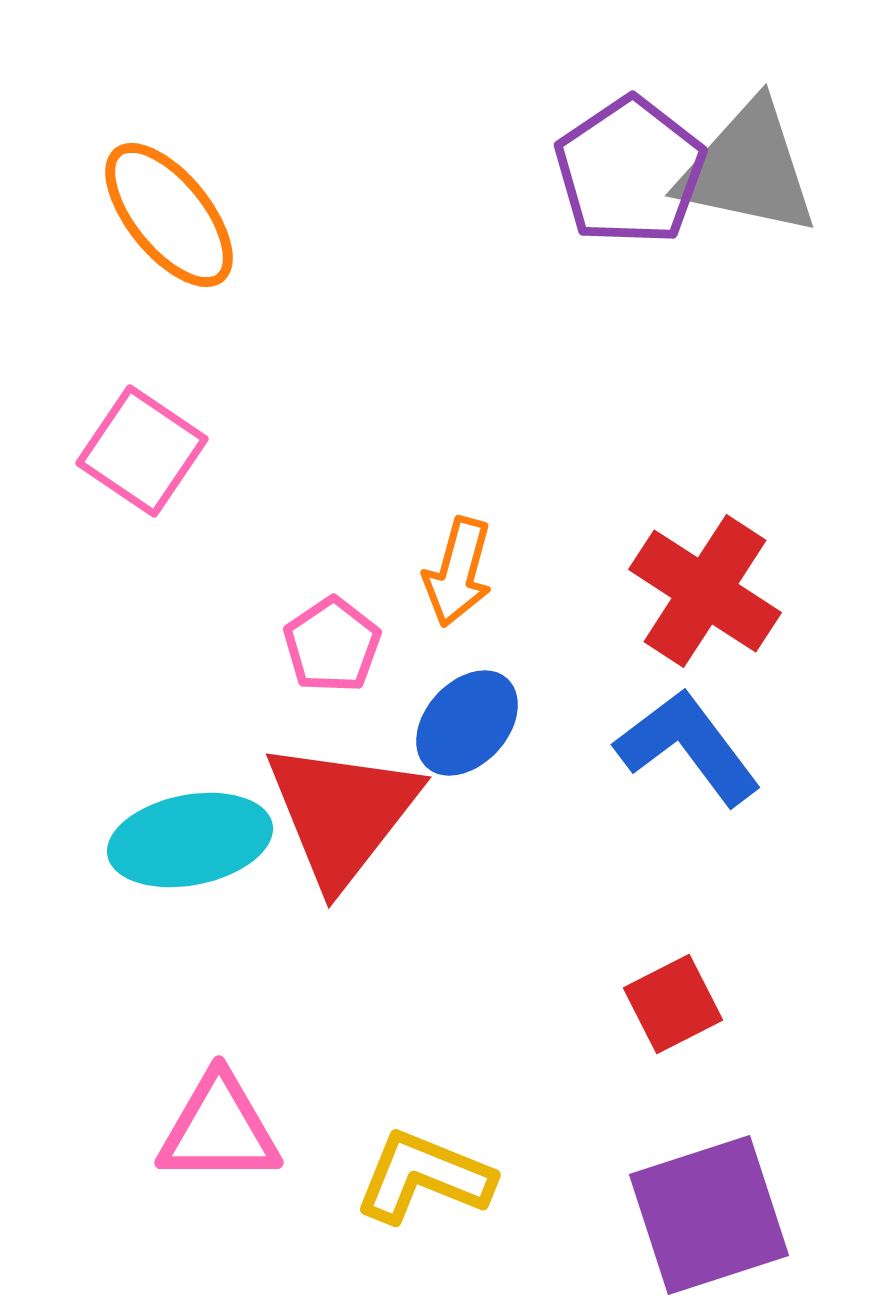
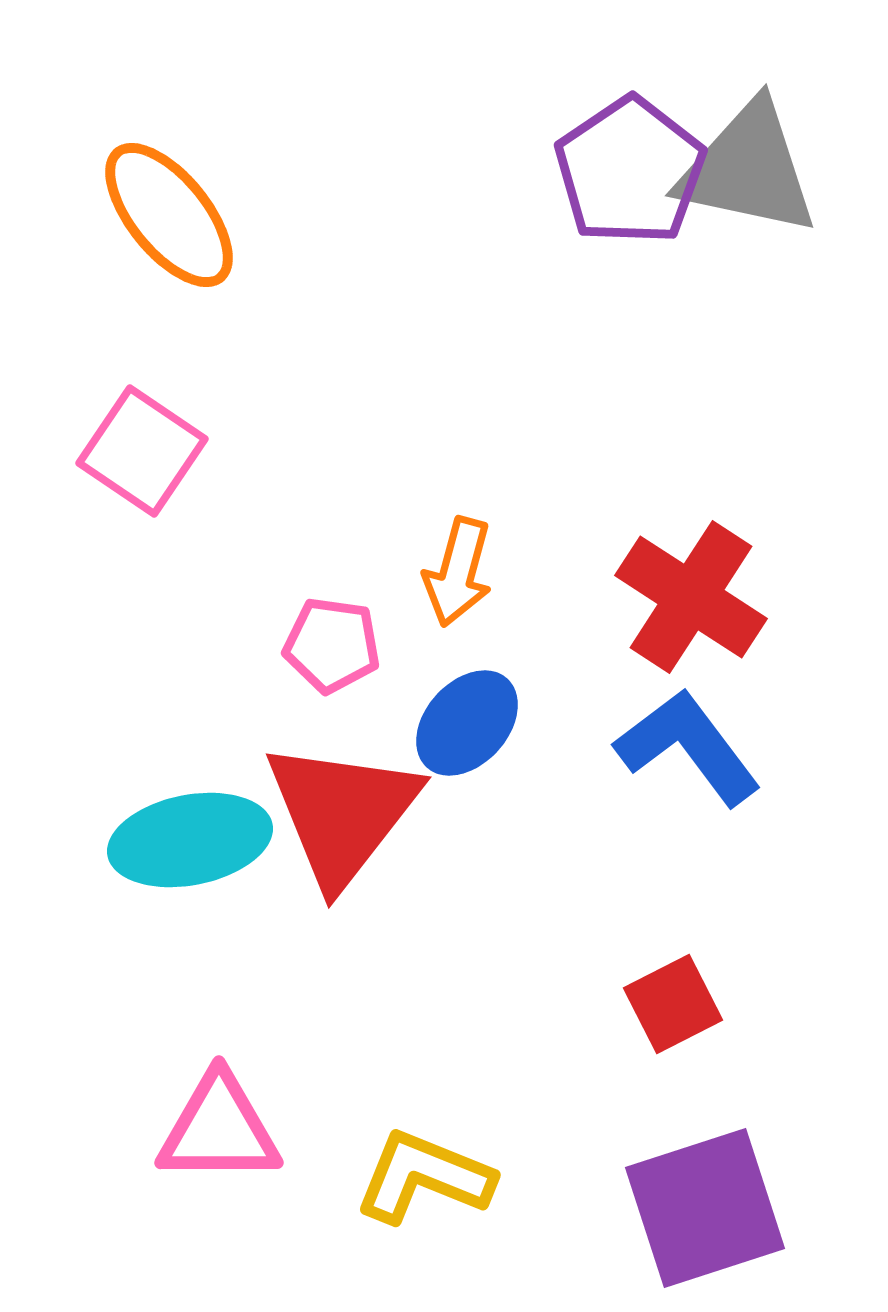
red cross: moved 14 px left, 6 px down
pink pentagon: rotated 30 degrees counterclockwise
purple square: moved 4 px left, 7 px up
